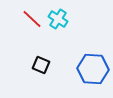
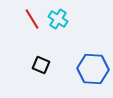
red line: rotated 15 degrees clockwise
